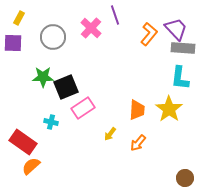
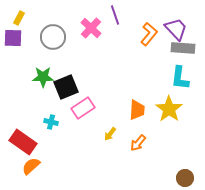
purple square: moved 5 px up
